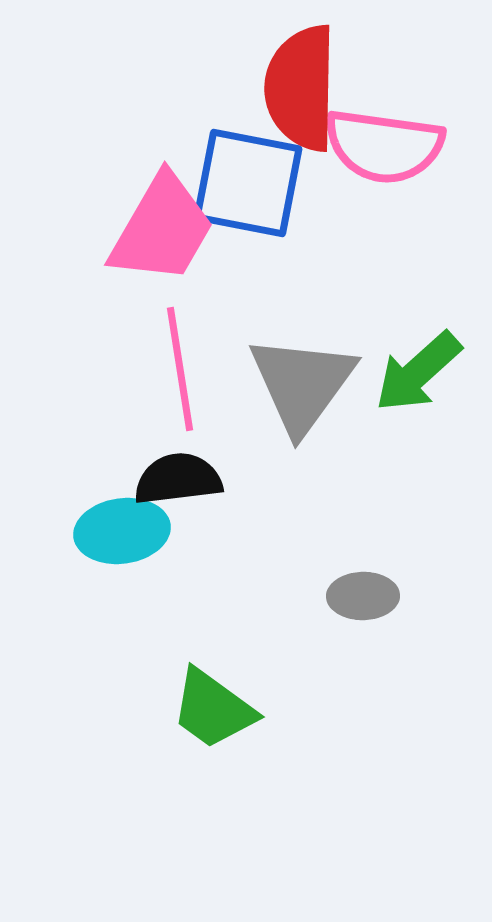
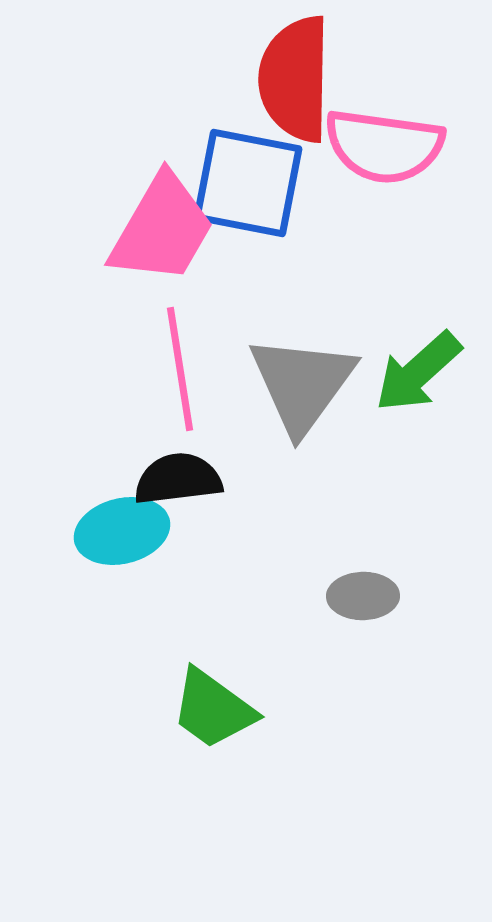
red semicircle: moved 6 px left, 9 px up
cyan ellipse: rotated 6 degrees counterclockwise
